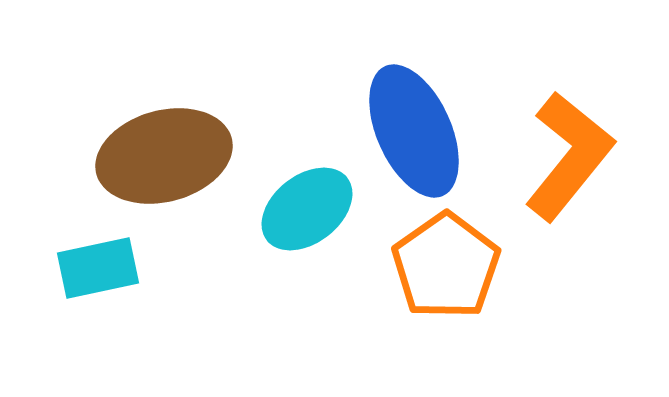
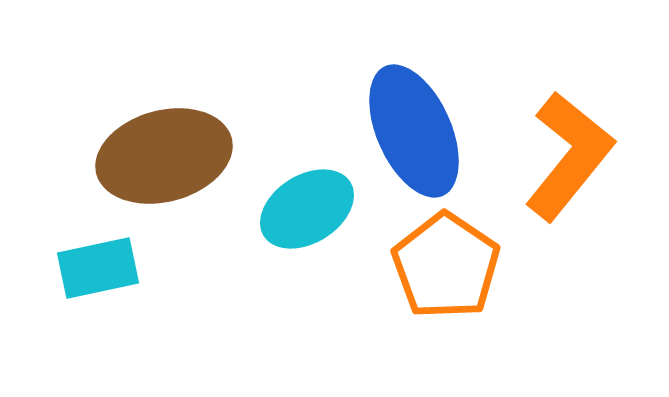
cyan ellipse: rotated 6 degrees clockwise
orange pentagon: rotated 3 degrees counterclockwise
